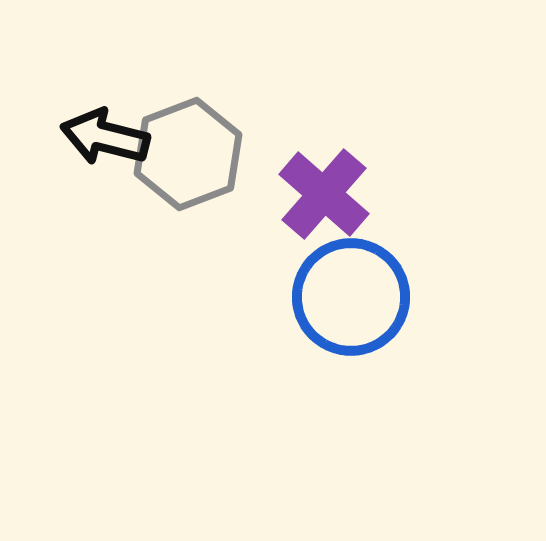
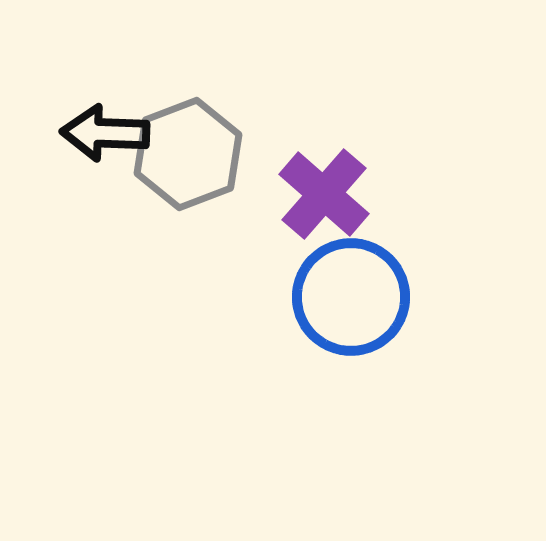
black arrow: moved 4 px up; rotated 12 degrees counterclockwise
